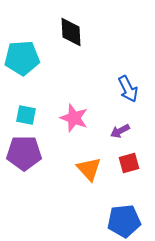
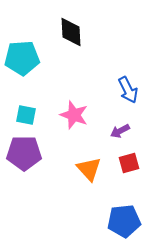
blue arrow: moved 1 px down
pink star: moved 3 px up
